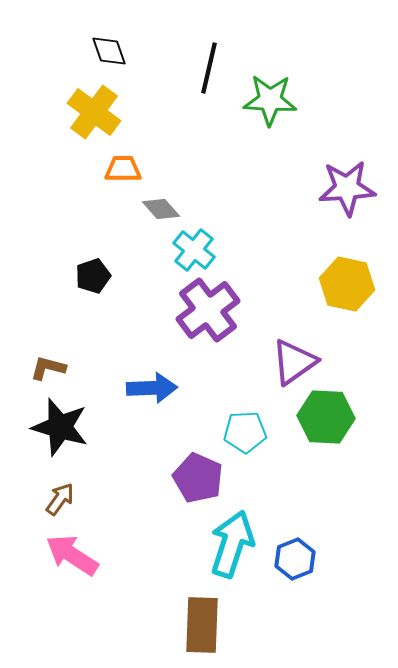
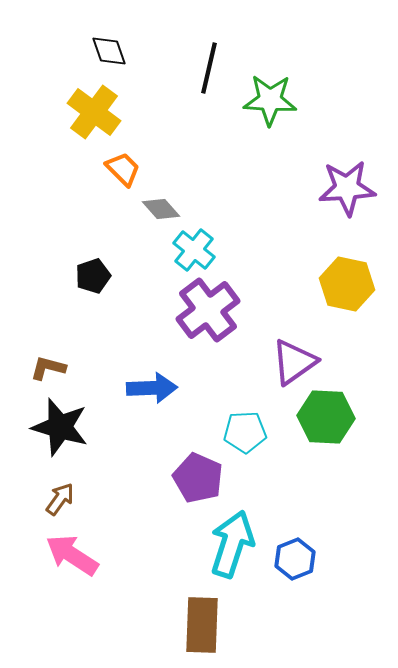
orange trapezoid: rotated 45 degrees clockwise
